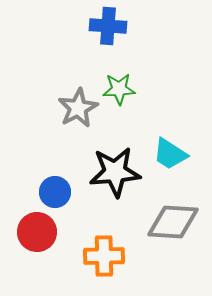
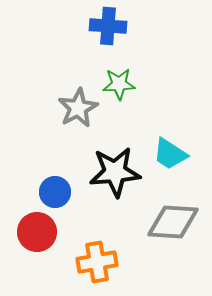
green star: moved 5 px up
orange cross: moved 7 px left, 6 px down; rotated 9 degrees counterclockwise
